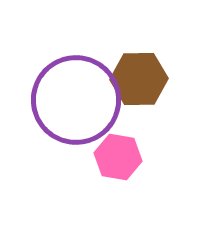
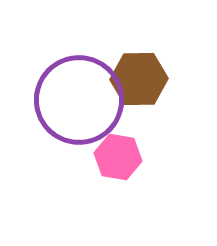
purple circle: moved 3 px right
